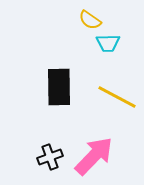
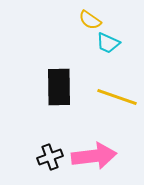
cyan trapezoid: rotated 25 degrees clockwise
yellow line: rotated 9 degrees counterclockwise
pink arrow: rotated 39 degrees clockwise
